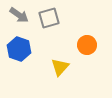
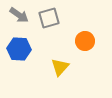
orange circle: moved 2 px left, 4 px up
blue hexagon: rotated 15 degrees counterclockwise
